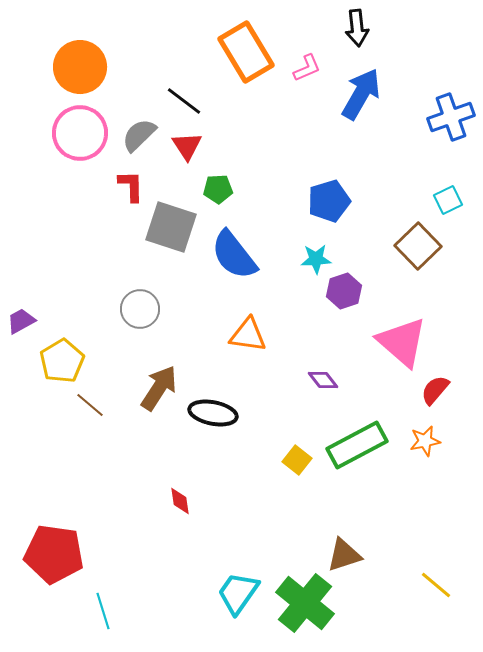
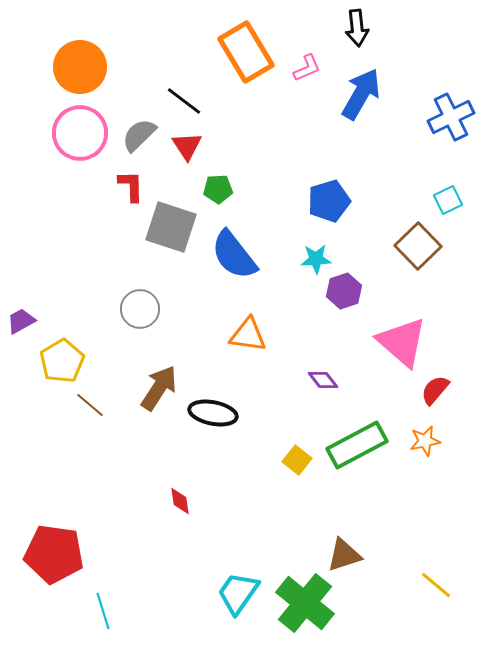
blue cross: rotated 6 degrees counterclockwise
